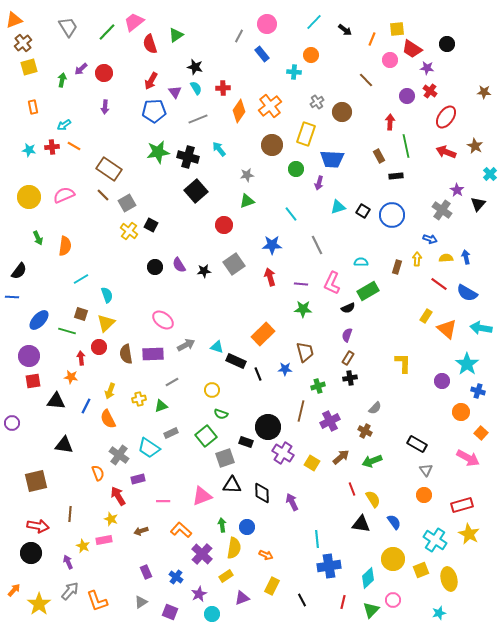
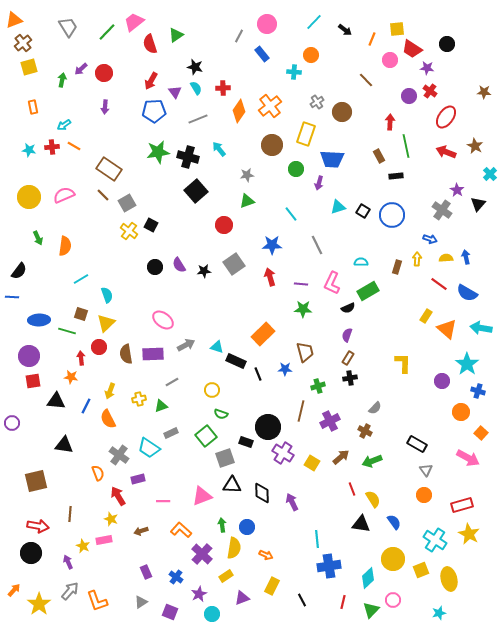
purple circle at (407, 96): moved 2 px right
blue ellipse at (39, 320): rotated 45 degrees clockwise
